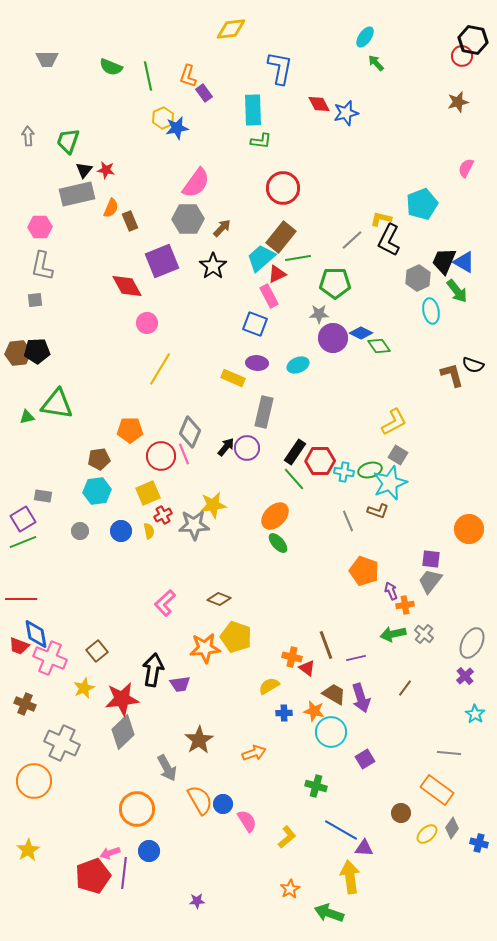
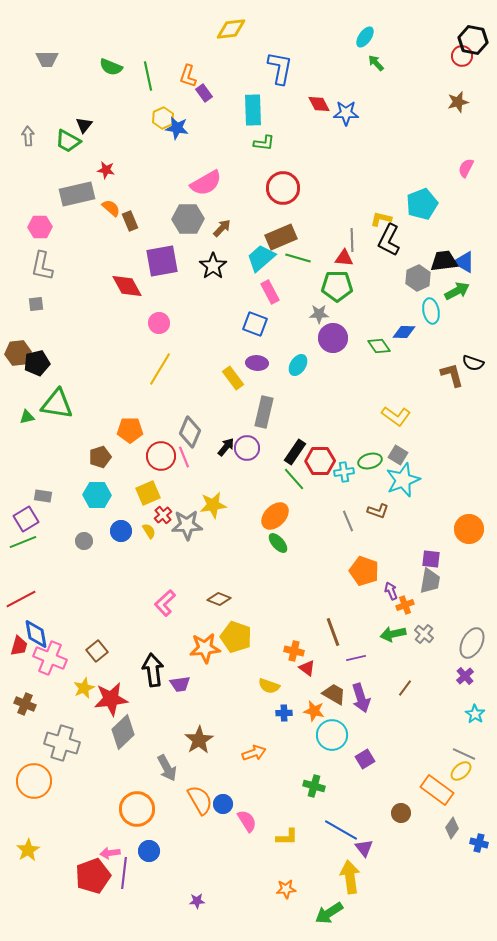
blue star at (346, 113): rotated 15 degrees clockwise
blue star at (177, 128): rotated 20 degrees clockwise
green trapezoid at (68, 141): rotated 80 degrees counterclockwise
green L-shape at (261, 141): moved 3 px right, 2 px down
black triangle at (84, 170): moved 45 px up
pink semicircle at (196, 183): moved 10 px right; rotated 24 degrees clockwise
orange semicircle at (111, 208): rotated 72 degrees counterclockwise
brown rectangle at (281, 237): rotated 28 degrees clockwise
gray line at (352, 240): rotated 50 degrees counterclockwise
green line at (298, 258): rotated 25 degrees clockwise
purple square at (162, 261): rotated 12 degrees clockwise
black trapezoid at (444, 261): rotated 60 degrees clockwise
red triangle at (277, 274): moved 67 px right, 16 px up; rotated 30 degrees clockwise
green pentagon at (335, 283): moved 2 px right, 3 px down
green arrow at (457, 291): rotated 80 degrees counterclockwise
pink rectangle at (269, 296): moved 1 px right, 4 px up
gray square at (35, 300): moved 1 px right, 4 px down
pink circle at (147, 323): moved 12 px right
blue diamond at (361, 333): moved 43 px right, 1 px up; rotated 25 degrees counterclockwise
black pentagon at (37, 351): moved 12 px down; rotated 10 degrees counterclockwise
cyan ellipse at (298, 365): rotated 35 degrees counterclockwise
black semicircle at (473, 365): moved 2 px up
yellow rectangle at (233, 378): rotated 30 degrees clockwise
yellow L-shape at (394, 422): moved 2 px right, 6 px up; rotated 64 degrees clockwise
pink line at (184, 454): moved 3 px down
brown pentagon at (99, 459): moved 1 px right, 2 px up; rotated 10 degrees counterclockwise
green ellipse at (370, 470): moved 9 px up
cyan cross at (344, 472): rotated 18 degrees counterclockwise
cyan star at (390, 483): moved 13 px right, 3 px up
cyan hexagon at (97, 491): moved 4 px down; rotated 8 degrees clockwise
red cross at (163, 515): rotated 12 degrees counterclockwise
purple square at (23, 519): moved 3 px right
gray star at (194, 525): moved 7 px left
gray circle at (80, 531): moved 4 px right, 10 px down
yellow semicircle at (149, 531): rotated 21 degrees counterclockwise
gray trapezoid at (430, 581): rotated 152 degrees clockwise
red line at (21, 599): rotated 28 degrees counterclockwise
orange cross at (405, 605): rotated 12 degrees counterclockwise
brown line at (326, 645): moved 7 px right, 13 px up
red trapezoid at (19, 646): rotated 95 degrees counterclockwise
orange cross at (292, 657): moved 2 px right, 6 px up
black arrow at (153, 670): rotated 16 degrees counterclockwise
yellow semicircle at (269, 686): rotated 130 degrees counterclockwise
red star at (122, 699): moved 11 px left
cyan circle at (331, 732): moved 1 px right, 3 px down
gray cross at (62, 743): rotated 8 degrees counterclockwise
gray line at (449, 753): moved 15 px right, 1 px down; rotated 20 degrees clockwise
green cross at (316, 786): moved 2 px left
yellow ellipse at (427, 834): moved 34 px right, 63 px up
yellow L-shape at (287, 837): rotated 40 degrees clockwise
purple triangle at (364, 848): rotated 48 degrees clockwise
pink arrow at (110, 853): rotated 12 degrees clockwise
orange star at (290, 889): moved 4 px left; rotated 24 degrees clockwise
green arrow at (329, 913): rotated 52 degrees counterclockwise
